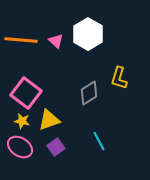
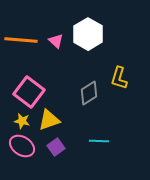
pink square: moved 3 px right, 1 px up
cyan line: rotated 60 degrees counterclockwise
pink ellipse: moved 2 px right, 1 px up
